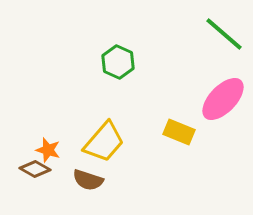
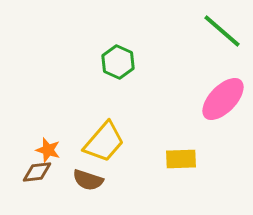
green line: moved 2 px left, 3 px up
yellow rectangle: moved 2 px right, 27 px down; rotated 24 degrees counterclockwise
brown diamond: moved 2 px right, 3 px down; rotated 36 degrees counterclockwise
